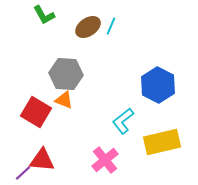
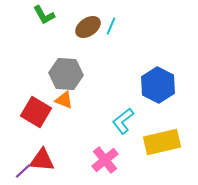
purple line: moved 2 px up
